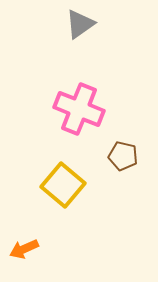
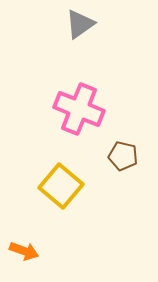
yellow square: moved 2 px left, 1 px down
orange arrow: moved 2 px down; rotated 136 degrees counterclockwise
